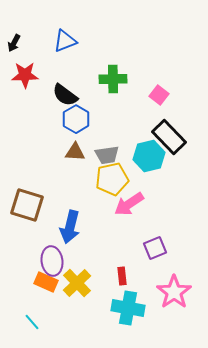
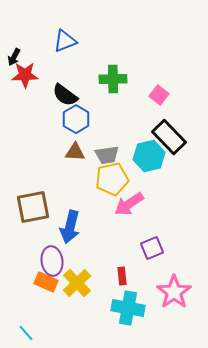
black arrow: moved 14 px down
brown square: moved 6 px right, 2 px down; rotated 28 degrees counterclockwise
purple square: moved 3 px left
cyan line: moved 6 px left, 11 px down
